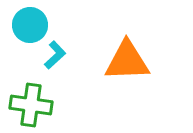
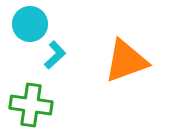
cyan circle: moved 1 px up
orange triangle: moved 1 px left; rotated 18 degrees counterclockwise
